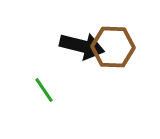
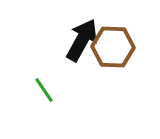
black arrow: moved 6 px up; rotated 75 degrees counterclockwise
